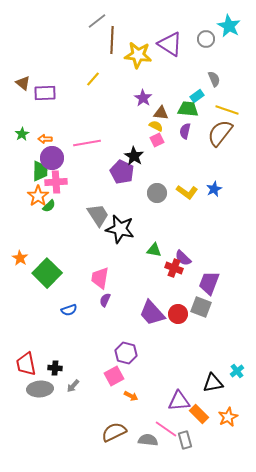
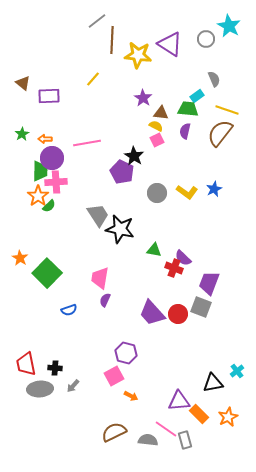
purple rectangle at (45, 93): moved 4 px right, 3 px down
